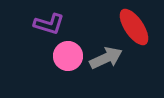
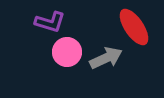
purple L-shape: moved 1 px right, 2 px up
pink circle: moved 1 px left, 4 px up
